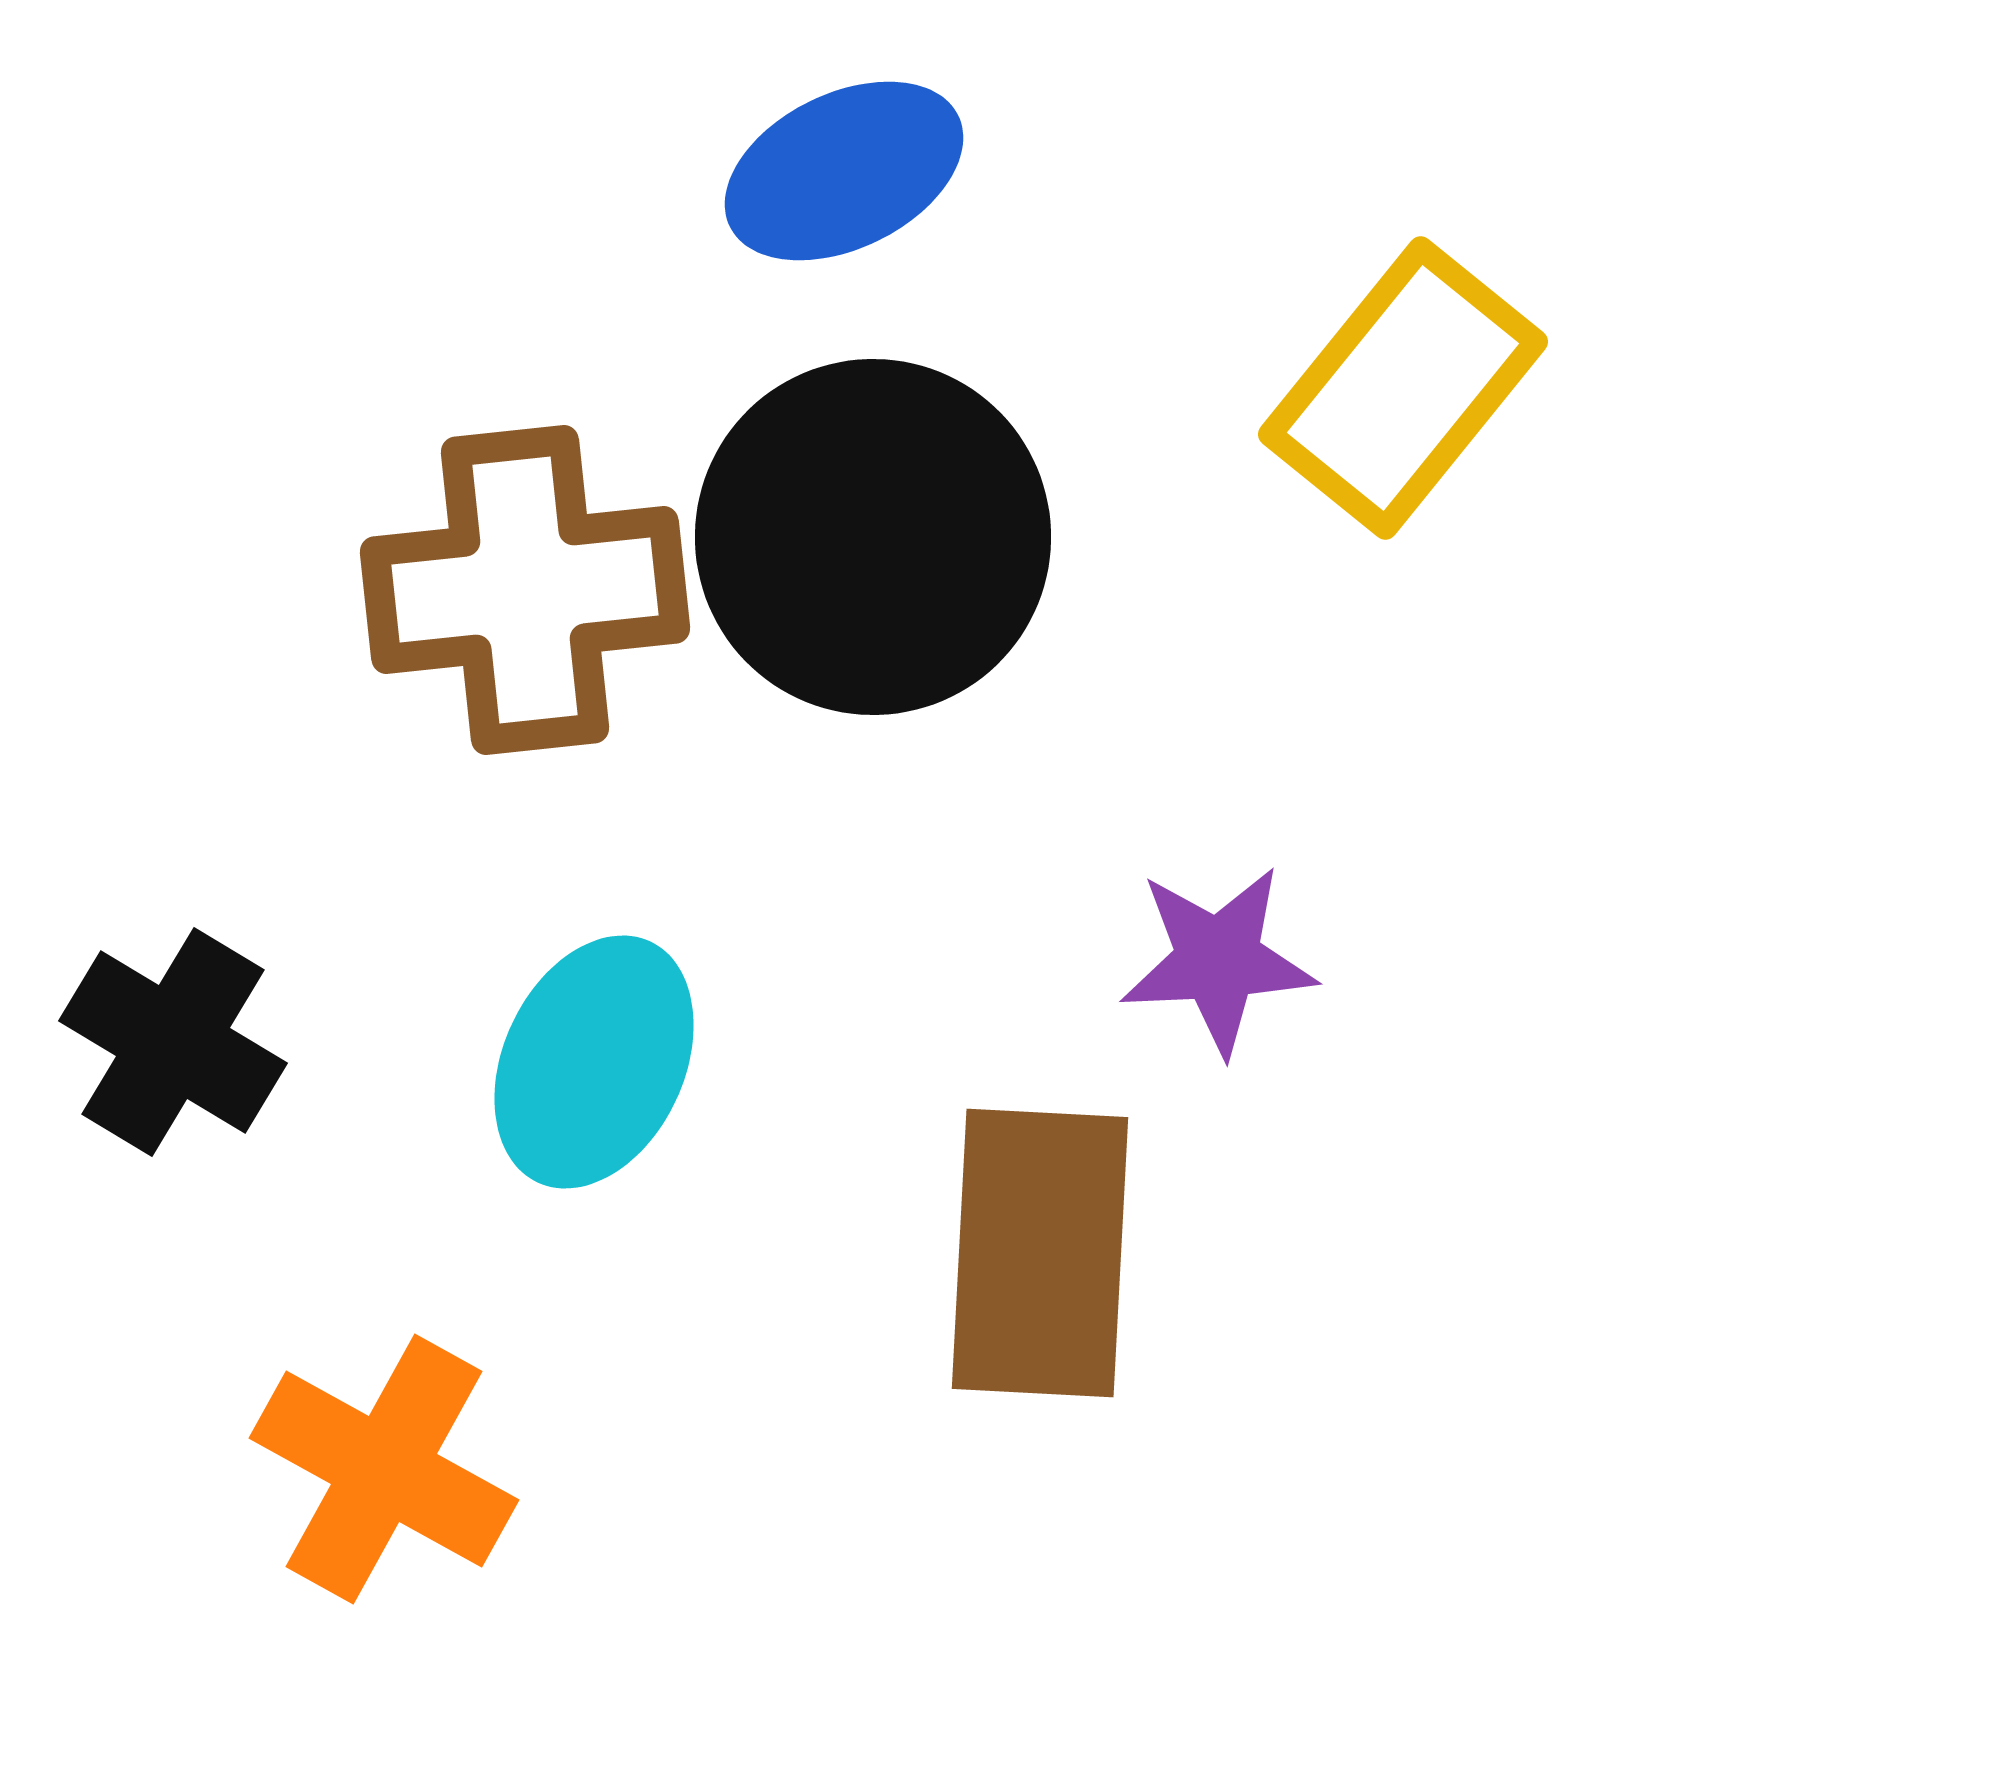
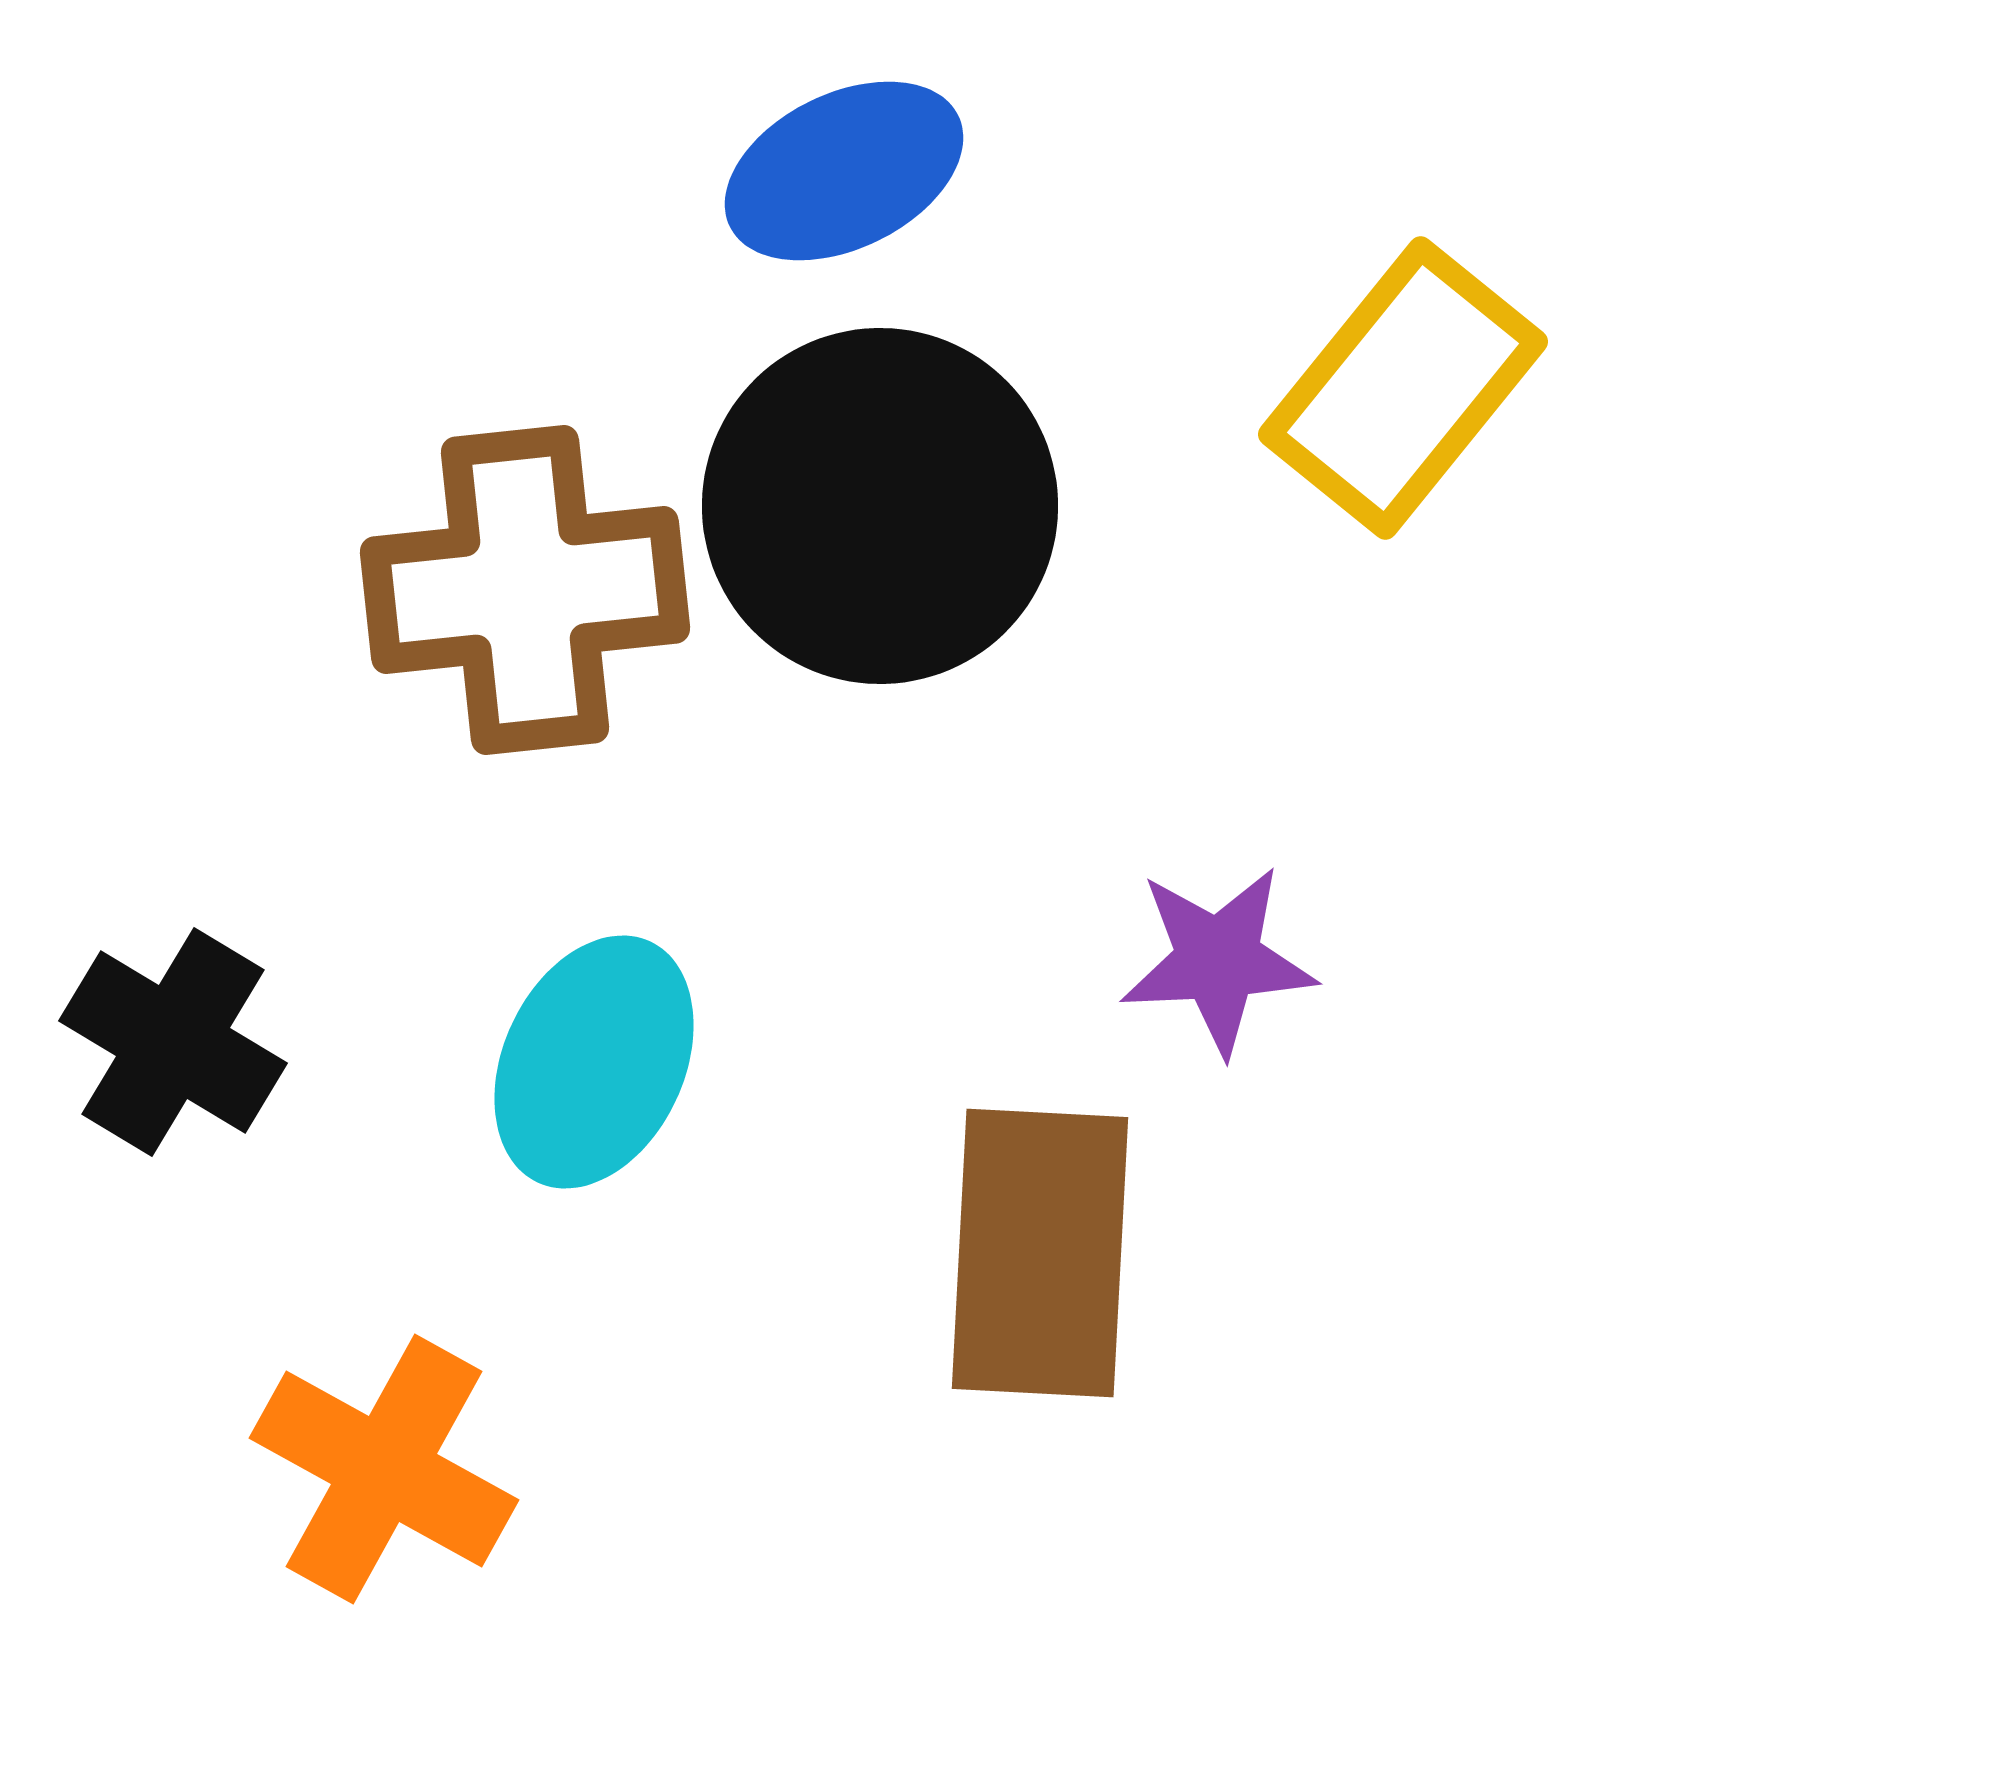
black circle: moved 7 px right, 31 px up
